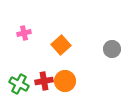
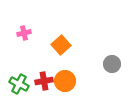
gray circle: moved 15 px down
